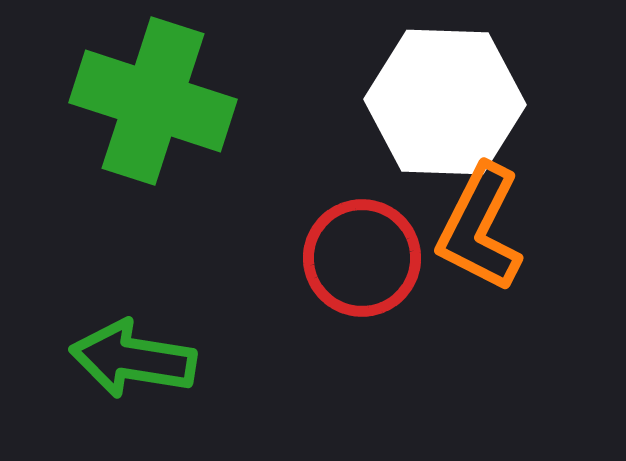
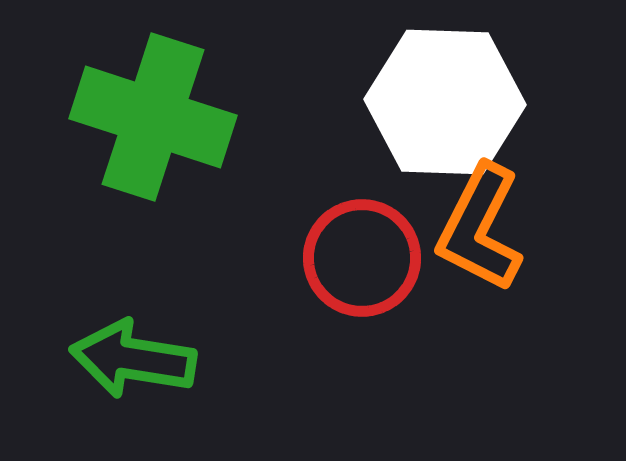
green cross: moved 16 px down
